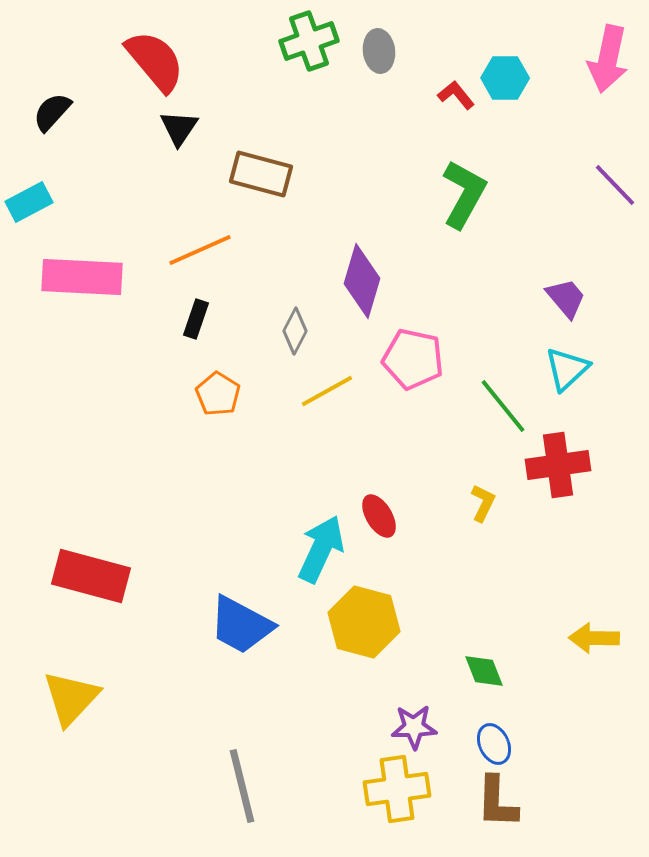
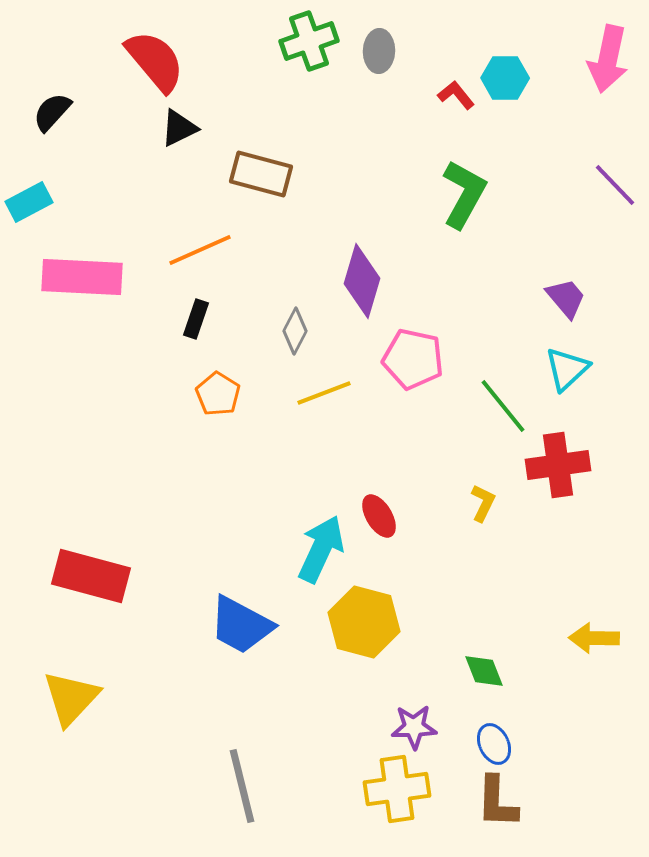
gray ellipse: rotated 9 degrees clockwise
black triangle: rotated 30 degrees clockwise
yellow line: moved 3 px left, 2 px down; rotated 8 degrees clockwise
